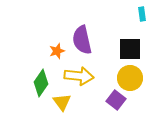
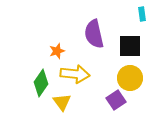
purple semicircle: moved 12 px right, 6 px up
black square: moved 3 px up
yellow arrow: moved 4 px left, 2 px up
purple square: rotated 18 degrees clockwise
